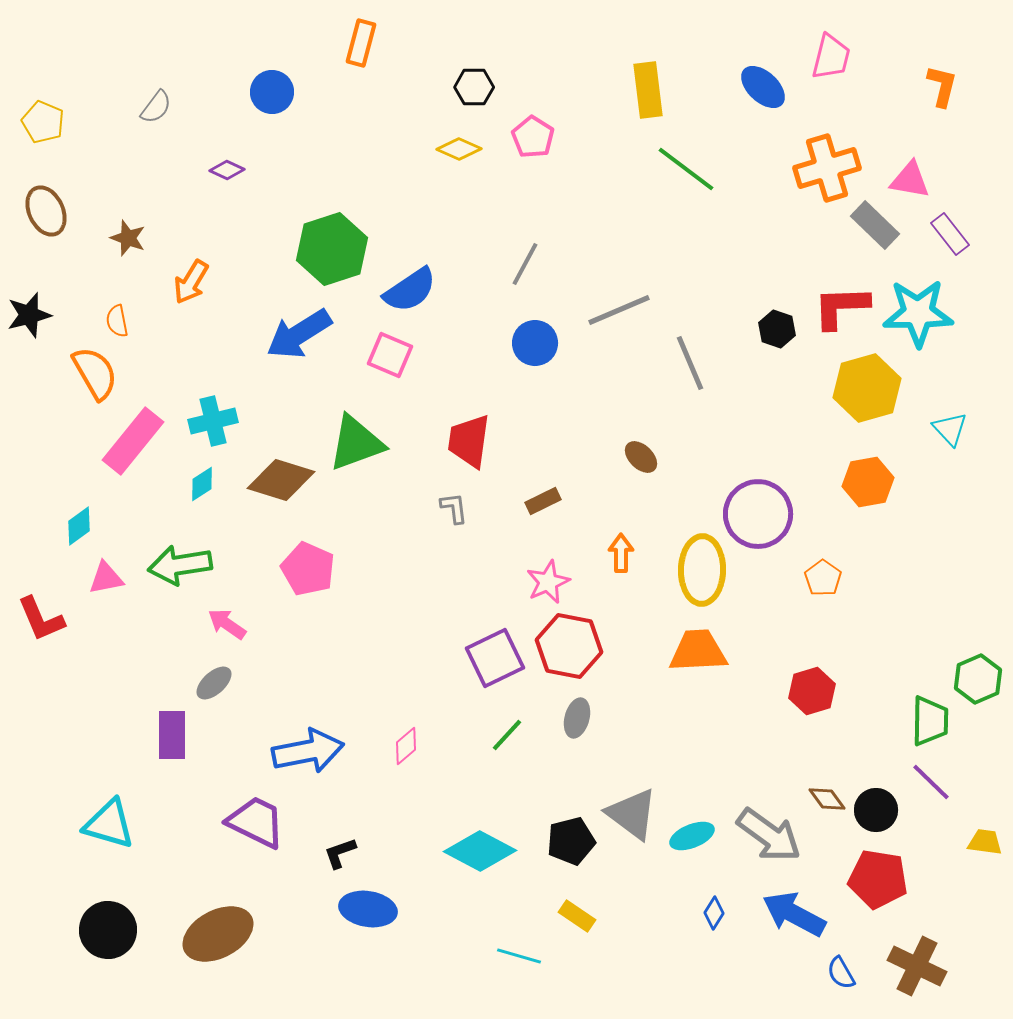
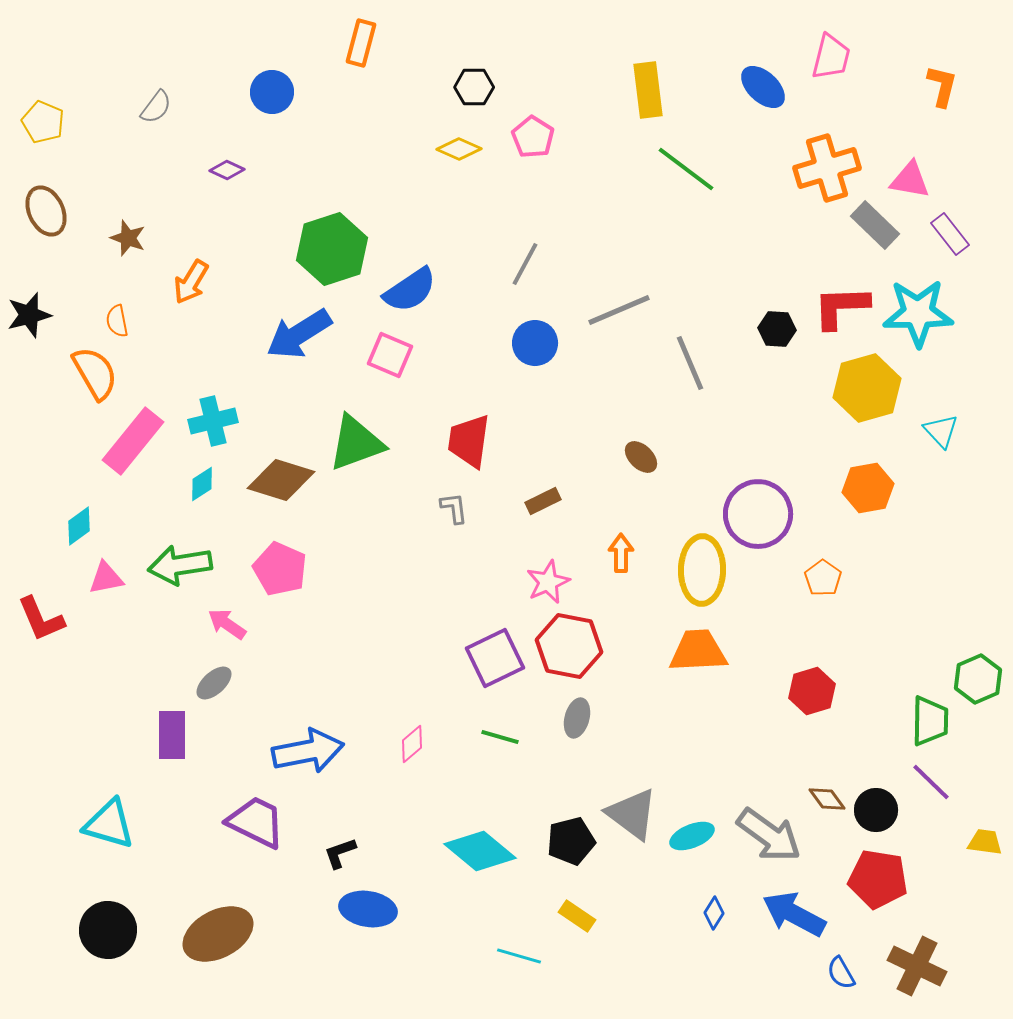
black hexagon at (777, 329): rotated 15 degrees counterclockwise
cyan triangle at (950, 429): moved 9 px left, 2 px down
orange hexagon at (868, 482): moved 6 px down
pink pentagon at (308, 569): moved 28 px left
green line at (507, 735): moved 7 px left, 2 px down; rotated 63 degrees clockwise
pink diamond at (406, 746): moved 6 px right, 2 px up
cyan diamond at (480, 851): rotated 12 degrees clockwise
